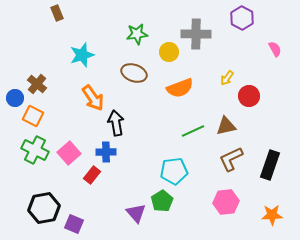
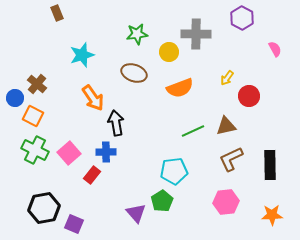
black rectangle: rotated 20 degrees counterclockwise
